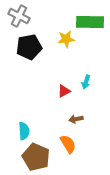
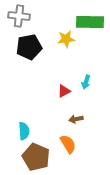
gray cross: rotated 20 degrees counterclockwise
